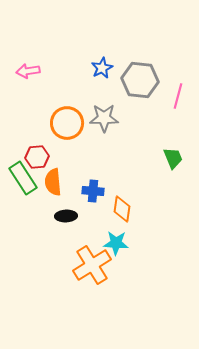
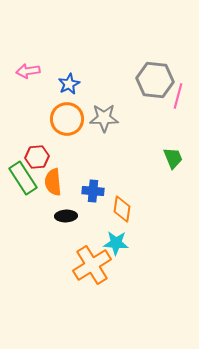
blue star: moved 33 px left, 16 px down
gray hexagon: moved 15 px right
orange circle: moved 4 px up
